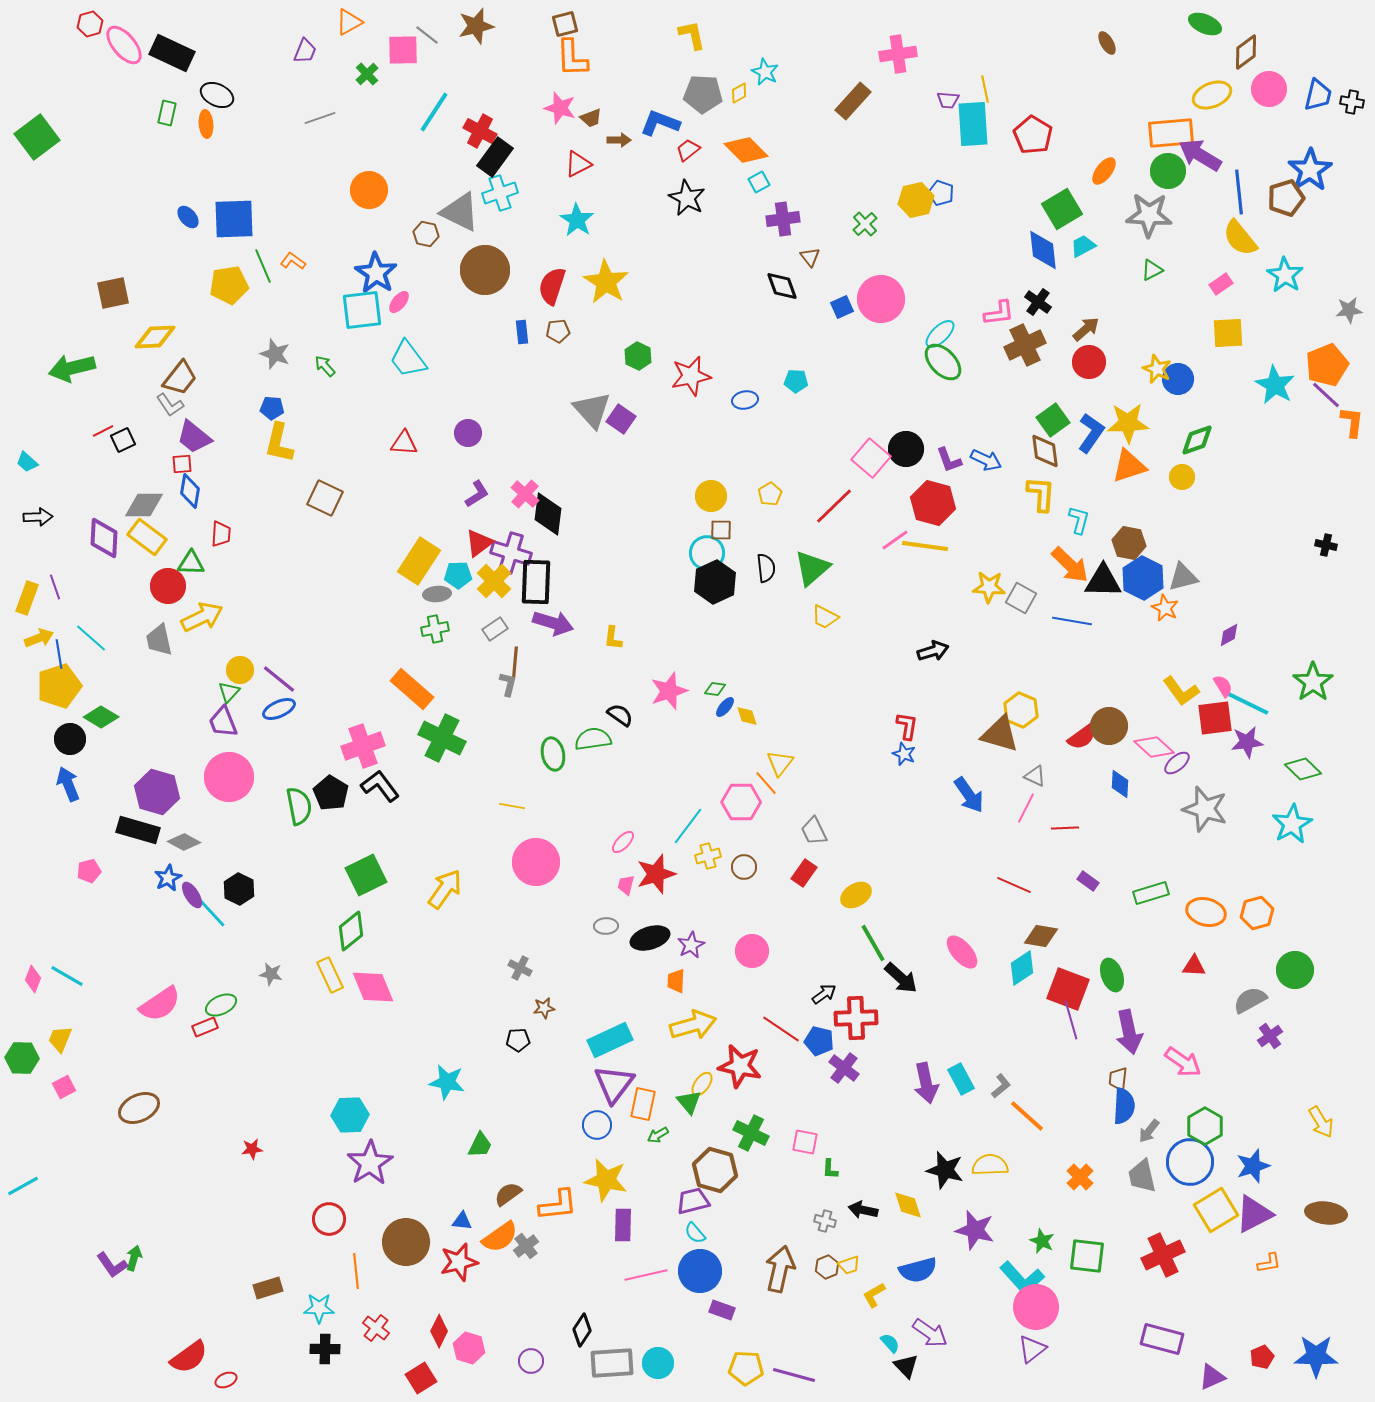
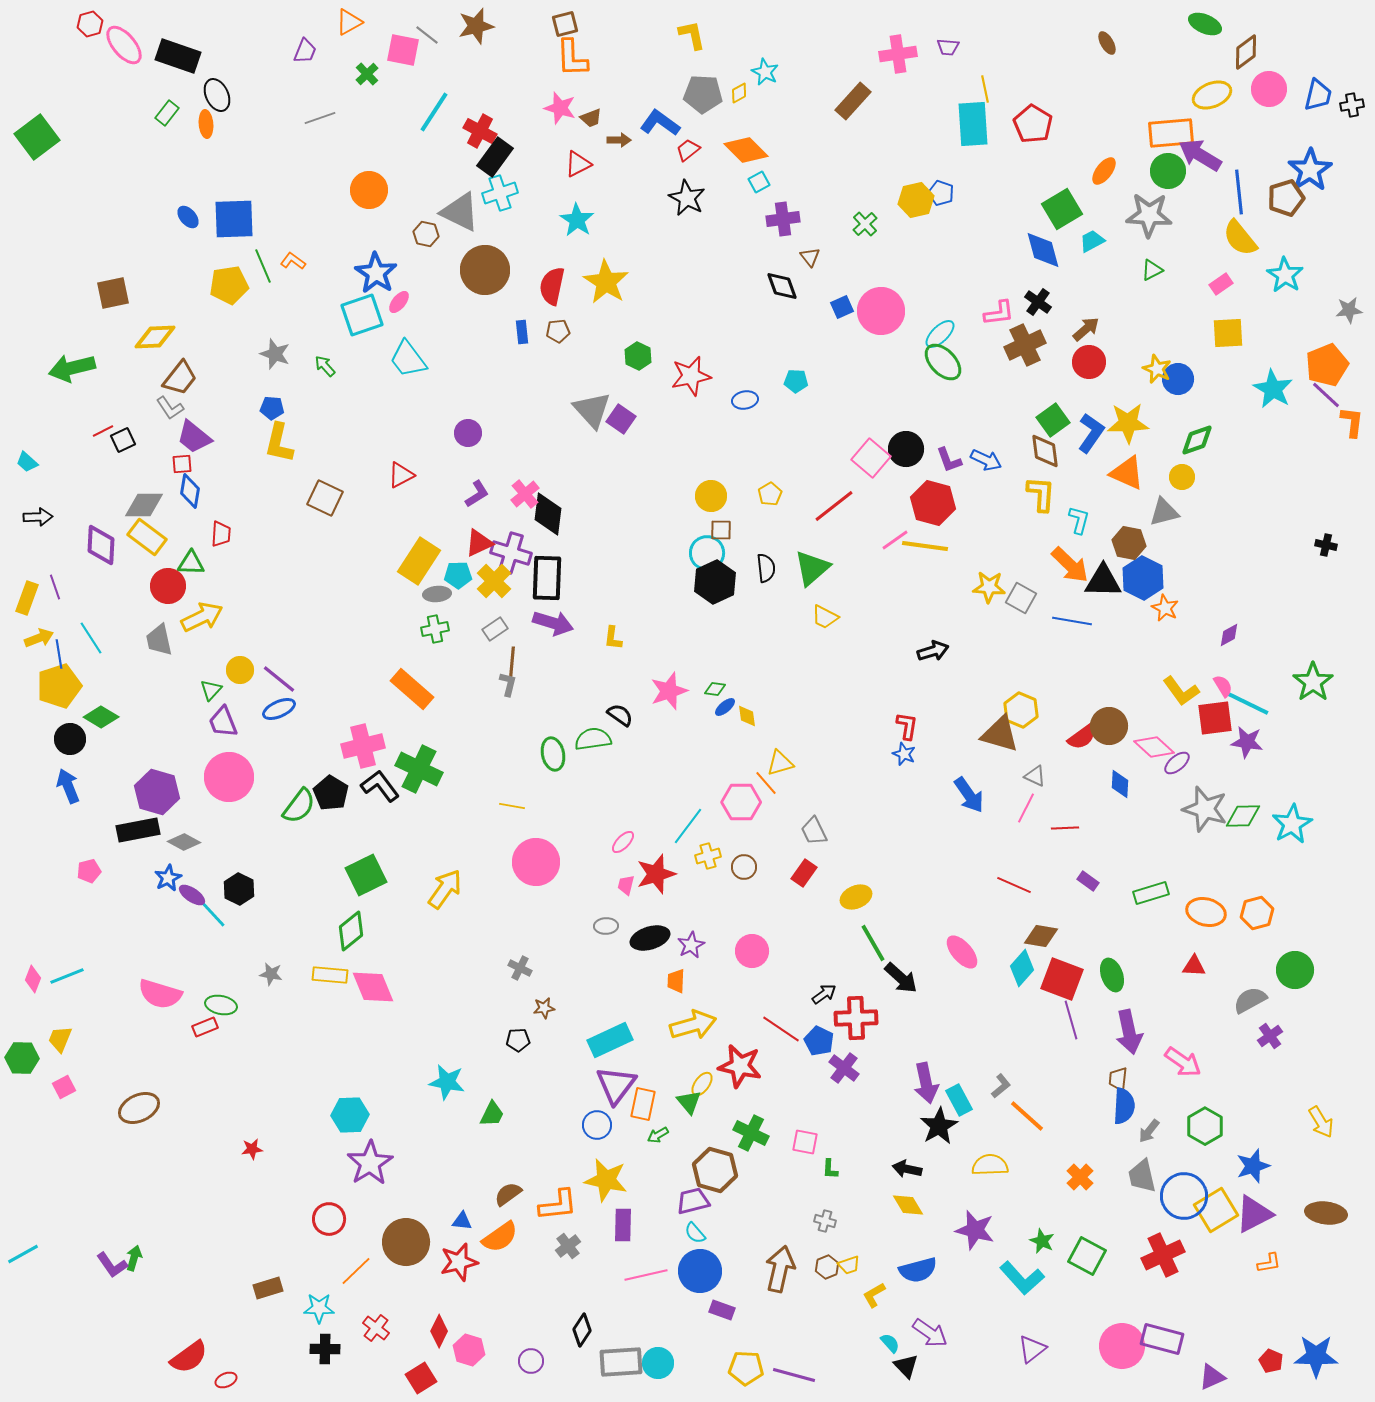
pink square at (403, 50): rotated 12 degrees clockwise
black rectangle at (172, 53): moved 6 px right, 3 px down; rotated 6 degrees counterclockwise
black ellipse at (217, 95): rotated 40 degrees clockwise
purple trapezoid at (948, 100): moved 53 px up
black cross at (1352, 102): moved 3 px down; rotated 20 degrees counterclockwise
green rectangle at (167, 113): rotated 25 degrees clockwise
blue L-shape at (660, 123): rotated 15 degrees clockwise
red pentagon at (1033, 135): moved 11 px up
cyan trapezoid at (1083, 246): moved 9 px right, 5 px up
blue diamond at (1043, 250): rotated 9 degrees counterclockwise
red semicircle at (552, 286): rotated 6 degrees counterclockwise
pink circle at (881, 299): moved 12 px down
cyan square at (362, 310): moved 5 px down; rotated 12 degrees counterclockwise
cyan star at (1275, 385): moved 2 px left, 4 px down
gray L-shape at (170, 405): moved 3 px down
red triangle at (404, 443): moved 3 px left, 32 px down; rotated 32 degrees counterclockwise
orange triangle at (1129, 466): moved 2 px left, 7 px down; rotated 42 degrees clockwise
pink cross at (525, 494): rotated 8 degrees clockwise
red line at (834, 506): rotated 6 degrees clockwise
purple diamond at (104, 538): moved 3 px left, 7 px down
red triangle at (479, 543): rotated 12 degrees clockwise
gray triangle at (1183, 577): moved 19 px left, 65 px up
black rectangle at (536, 582): moved 11 px right, 4 px up
cyan line at (91, 638): rotated 16 degrees clockwise
brown line at (515, 662): moved 3 px left
green triangle at (229, 692): moved 18 px left, 2 px up
blue ellipse at (725, 707): rotated 10 degrees clockwise
yellow diamond at (747, 716): rotated 10 degrees clockwise
green cross at (442, 738): moved 23 px left, 31 px down
purple star at (1247, 742): rotated 16 degrees clockwise
pink cross at (363, 746): rotated 6 degrees clockwise
yellow triangle at (780, 763): rotated 36 degrees clockwise
green diamond at (1303, 769): moved 60 px left, 47 px down; rotated 45 degrees counterclockwise
blue arrow at (68, 784): moved 2 px down
green semicircle at (299, 806): rotated 48 degrees clockwise
black rectangle at (138, 830): rotated 27 degrees counterclockwise
purple ellipse at (192, 895): rotated 24 degrees counterclockwise
yellow ellipse at (856, 895): moved 2 px down; rotated 8 degrees clockwise
cyan diamond at (1022, 968): rotated 15 degrees counterclockwise
yellow rectangle at (330, 975): rotated 60 degrees counterclockwise
cyan line at (67, 976): rotated 52 degrees counterclockwise
red square at (1068, 989): moved 6 px left, 10 px up
pink semicircle at (160, 1004): moved 10 px up; rotated 51 degrees clockwise
green ellipse at (221, 1005): rotated 36 degrees clockwise
blue pentagon at (819, 1041): rotated 12 degrees clockwise
cyan rectangle at (961, 1079): moved 2 px left, 21 px down
purple triangle at (614, 1084): moved 2 px right, 1 px down
green trapezoid at (480, 1145): moved 12 px right, 31 px up
blue circle at (1190, 1162): moved 6 px left, 34 px down
black star at (945, 1170): moved 6 px left, 44 px up; rotated 27 degrees clockwise
cyan line at (23, 1186): moved 68 px down
yellow diamond at (908, 1205): rotated 12 degrees counterclockwise
black arrow at (863, 1210): moved 44 px right, 41 px up
gray cross at (526, 1246): moved 42 px right
green square at (1087, 1256): rotated 21 degrees clockwise
orange line at (356, 1271): rotated 52 degrees clockwise
pink circle at (1036, 1307): moved 86 px right, 39 px down
pink hexagon at (469, 1348): moved 2 px down
red pentagon at (1262, 1357): moved 9 px right, 4 px down; rotated 25 degrees counterclockwise
gray rectangle at (612, 1363): moved 9 px right, 1 px up
